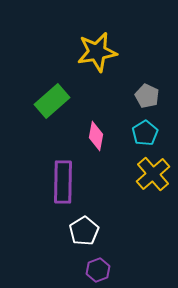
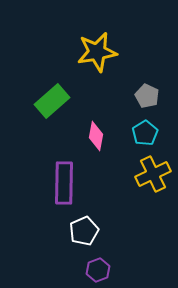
yellow cross: rotated 16 degrees clockwise
purple rectangle: moved 1 px right, 1 px down
white pentagon: rotated 8 degrees clockwise
